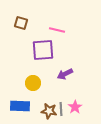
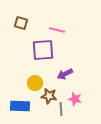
yellow circle: moved 2 px right
pink star: moved 8 px up; rotated 24 degrees counterclockwise
brown star: moved 15 px up
